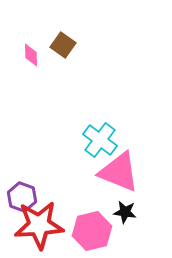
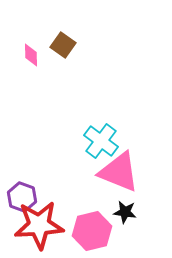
cyan cross: moved 1 px right, 1 px down
